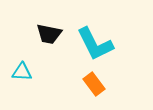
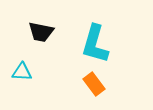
black trapezoid: moved 8 px left, 2 px up
cyan L-shape: rotated 42 degrees clockwise
